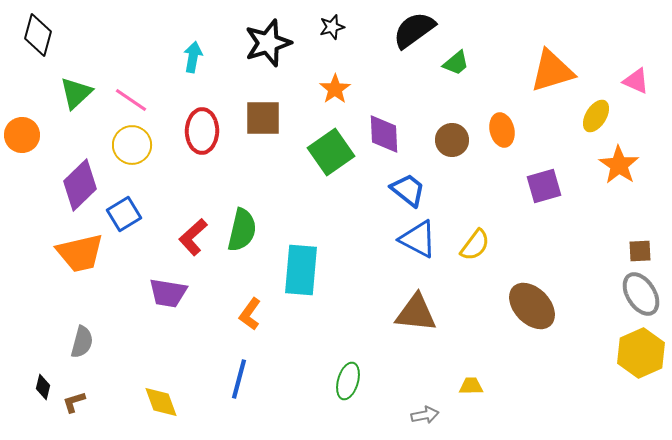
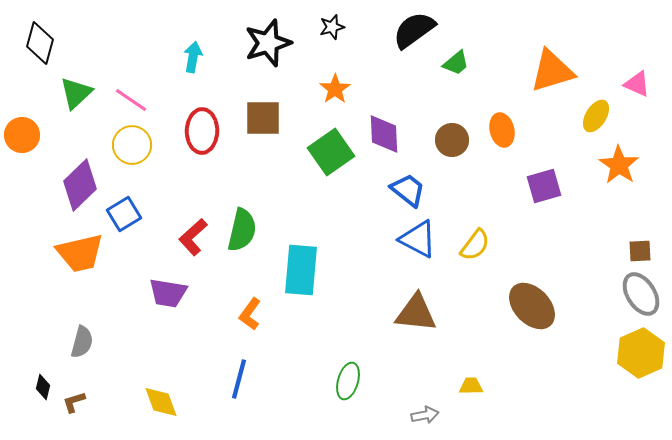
black diamond at (38, 35): moved 2 px right, 8 px down
pink triangle at (636, 81): moved 1 px right, 3 px down
